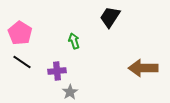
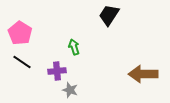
black trapezoid: moved 1 px left, 2 px up
green arrow: moved 6 px down
brown arrow: moved 6 px down
gray star: moved 2 px up; rotated 21 degrees counterclockwise
